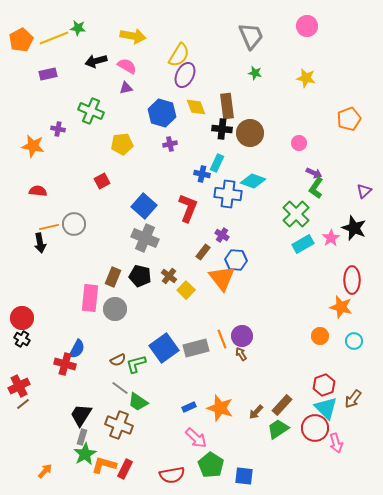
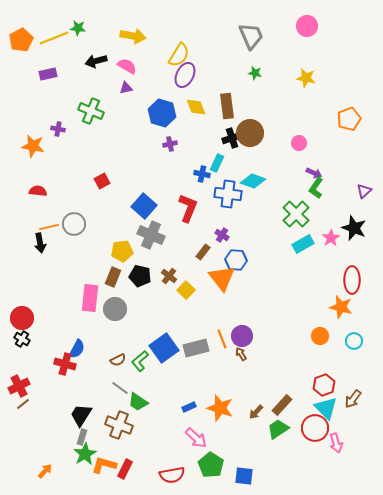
black cross at (222, 129): moved 10 px right, 9 px down; rotated 24 degrees counterclockwise
yellow pentagon at (122, 144): moved 107 px down
gray cross at (145, 238): moved 6 px right, 3 px up
green L-shape at (136, 364): moved 4 px right, 3 px up; rotated 25 degrees counterclockwise
